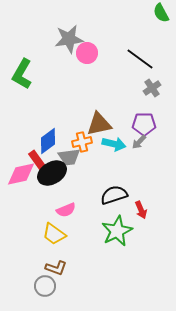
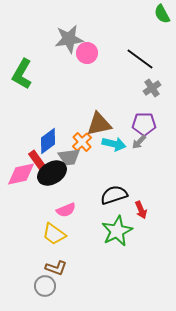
green semicircle: moved 1 px right, 1 px down
orange cross: rotated 30 degrees counterclockwise
